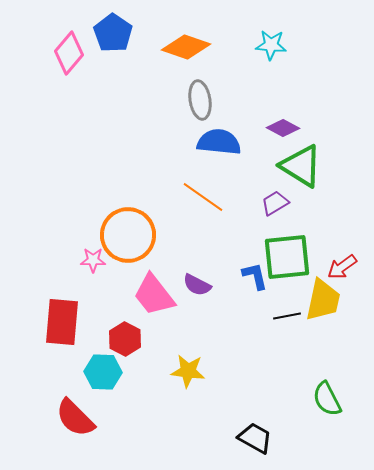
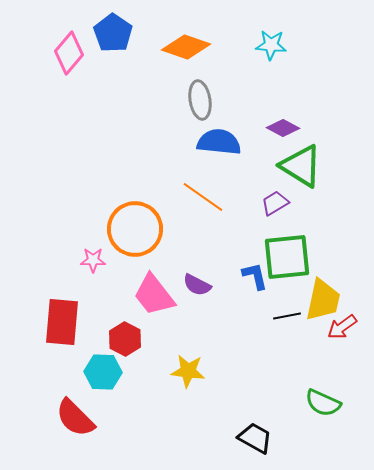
orange circle: moved 7 px right, 6 px up
red arrow: moved 60 px down
green semicircle: moved 4 px left, 4 px down; rotated 39 degrees counterclockwise
